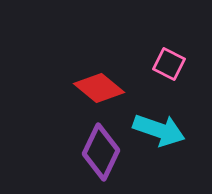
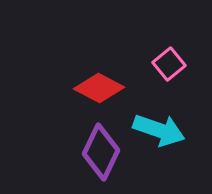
pink square: rotated 24 degrees clockwise
red diamond: rotated 12 degrees counterclockwise
